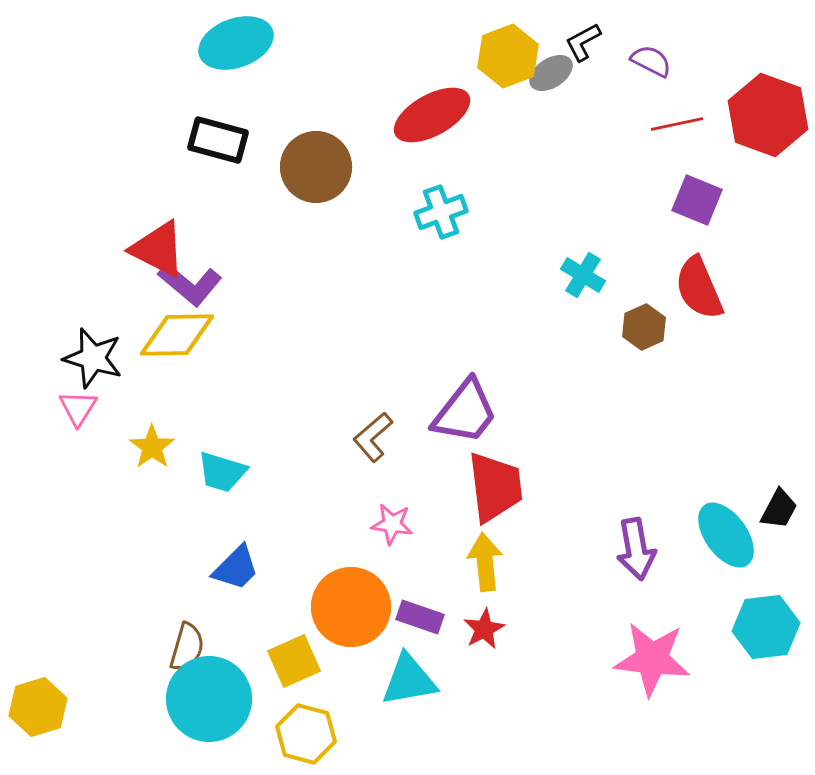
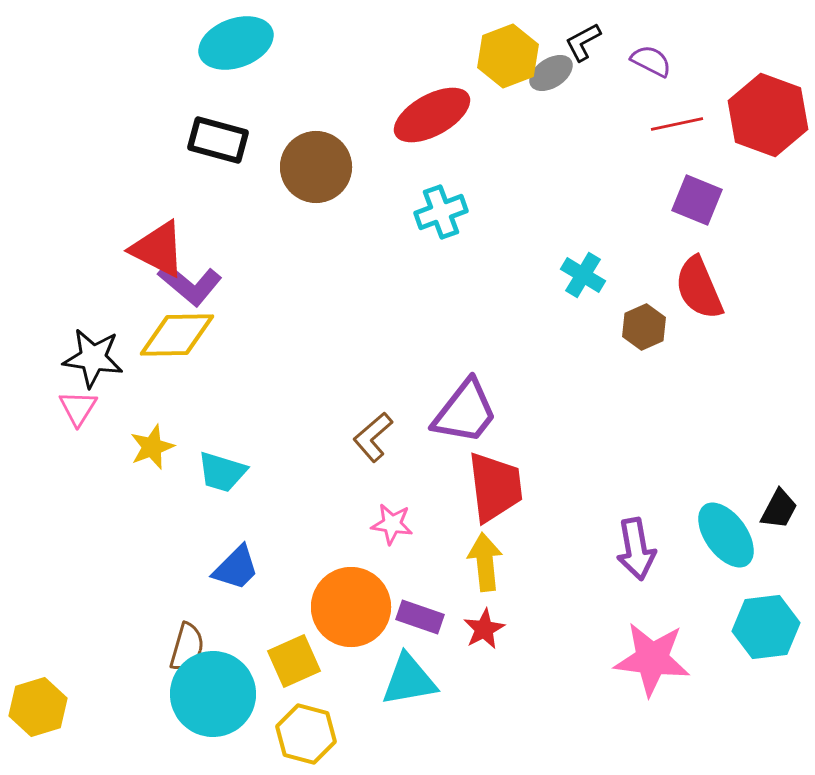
black star at (93, 358): rotated 8 degrees counterclockwise
yellow star at (152, 447): rotated 15 degrees clockwise
cyan circle at (209, 699): moved 4 px right, 5 px up
